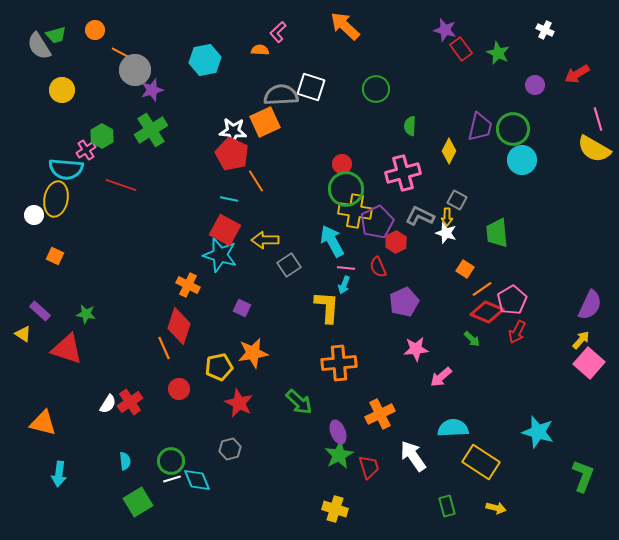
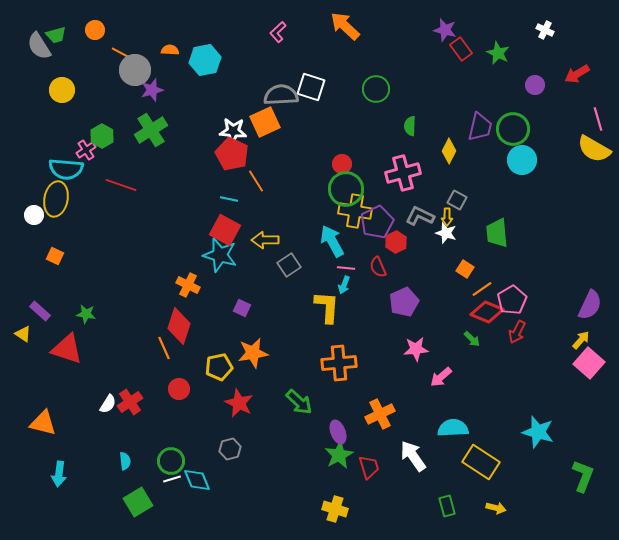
orange semicircle at (260, 50): moved 90 px left
